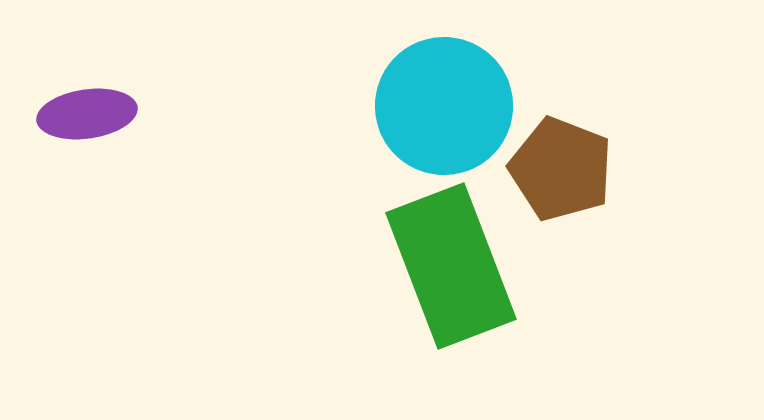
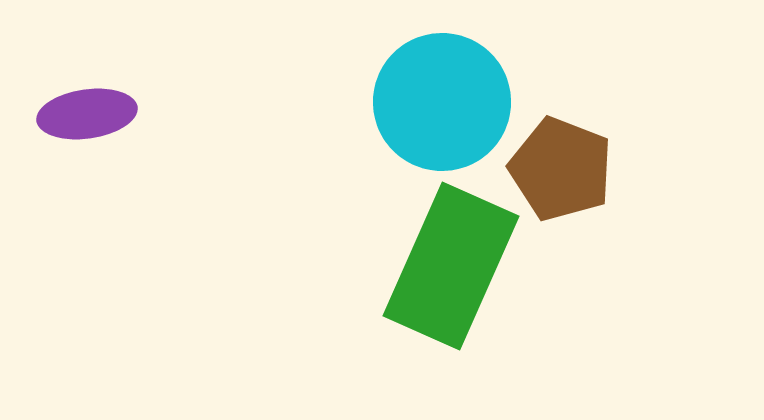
cyan circle: moved 2 px left, 4 px up
green rectangle: rotated 45 degrees clockwise
